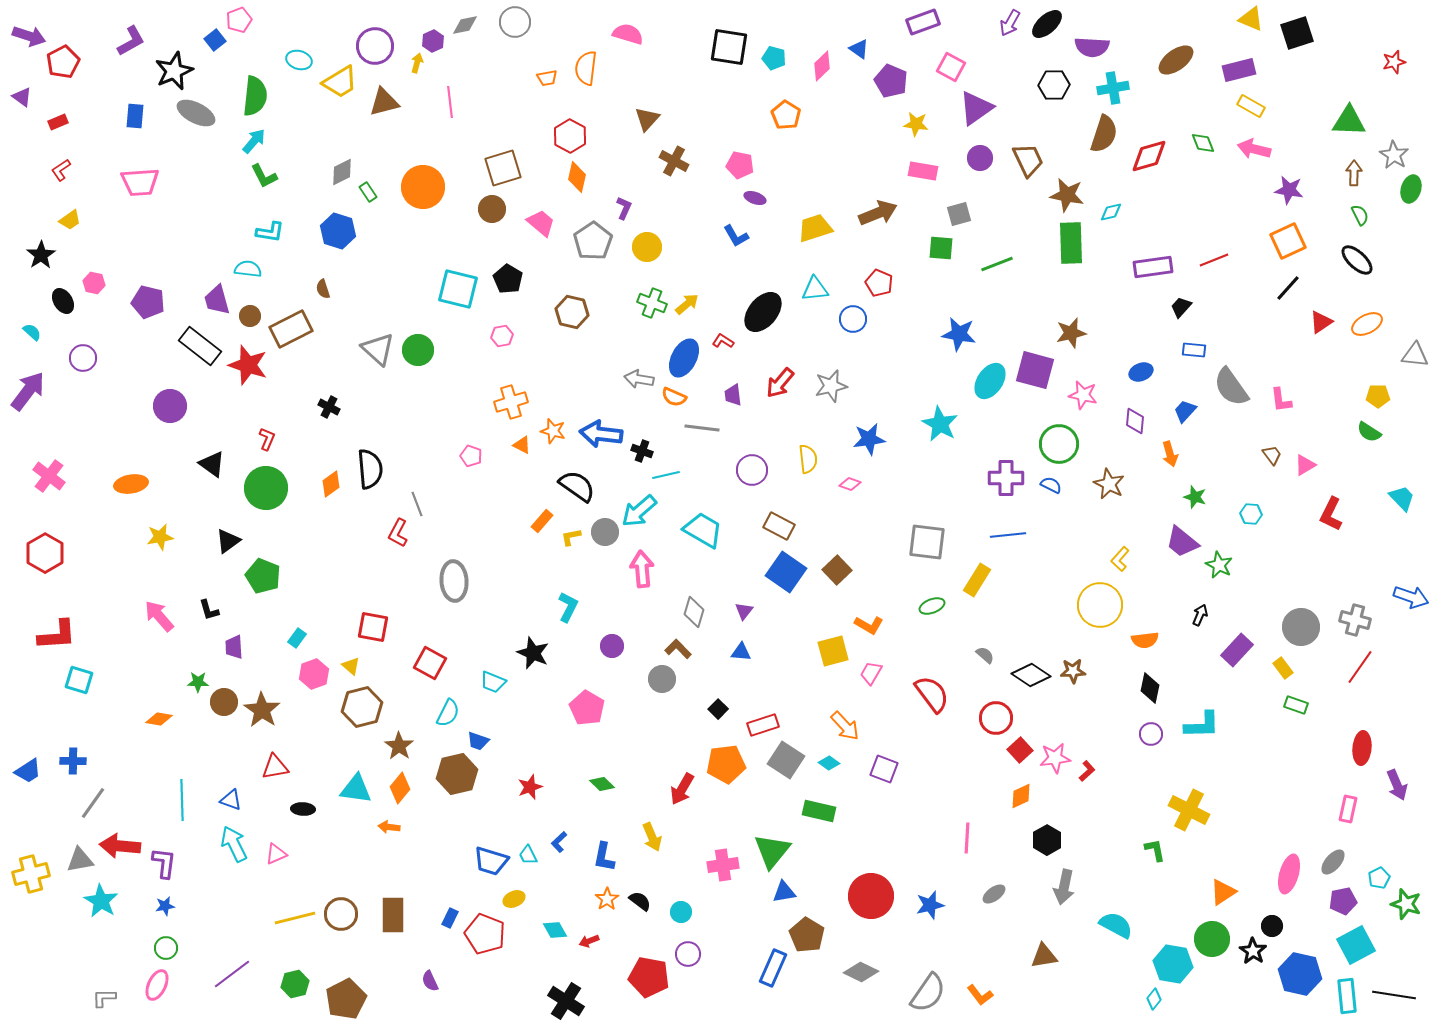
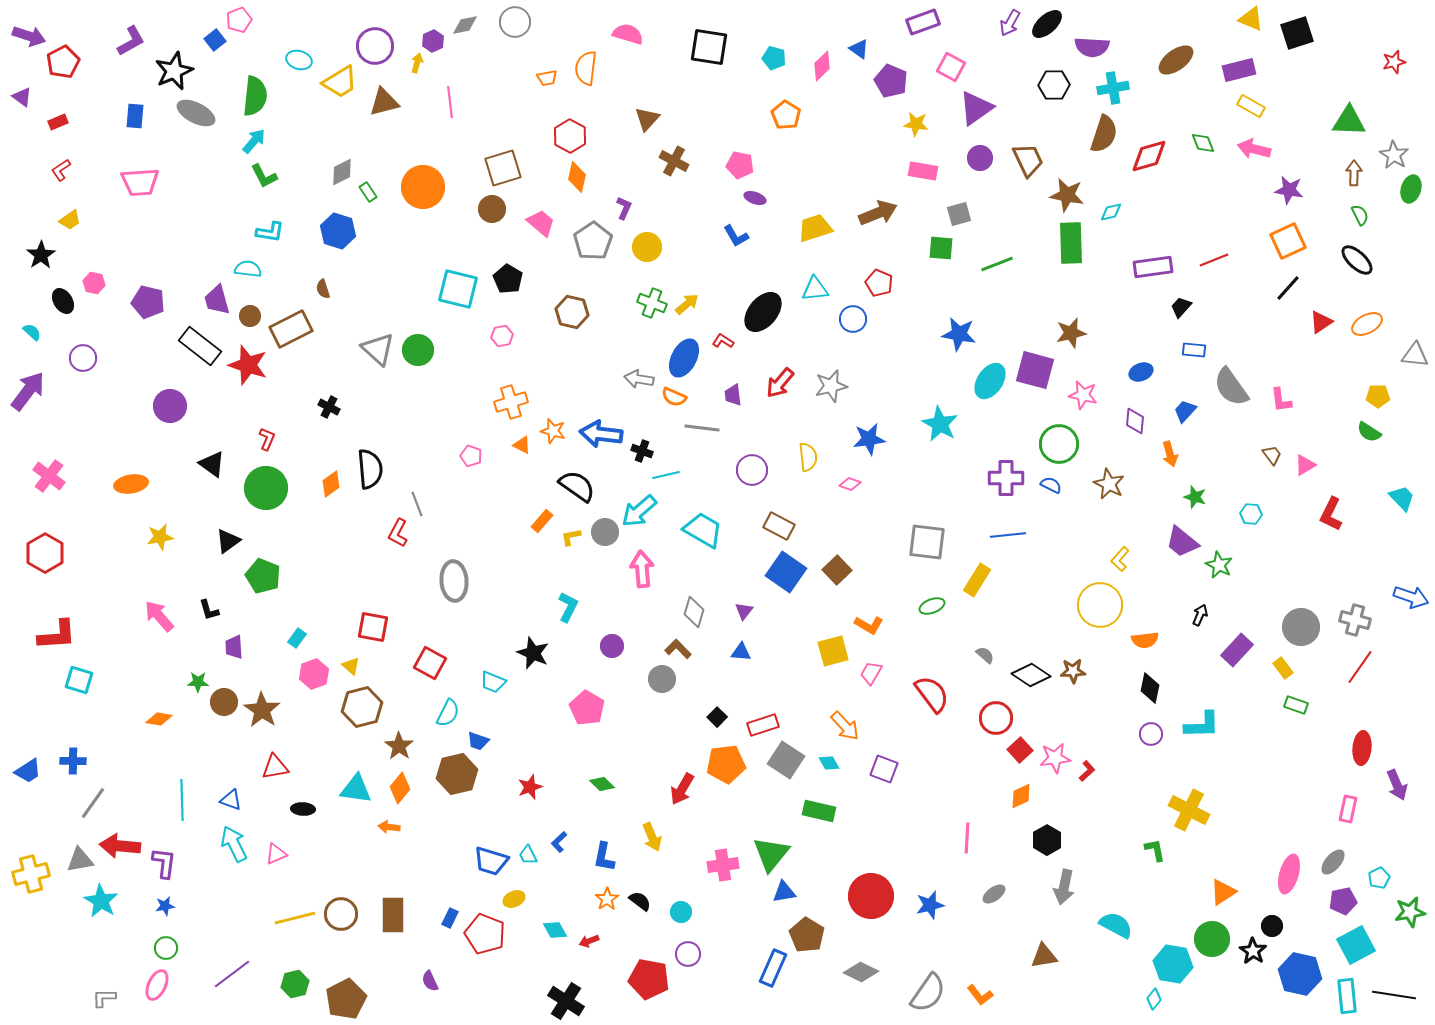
black square at (729, 47): moved 20 px left
yellow semicircle at (808, 459): moved 2 px up
black square at (718, 709): moved 1 px left, 8 px down
cyan diamond at (829, 763): rotated 25 degrees clockwise
green triangle at (772, 851): moved 1 px left, 3 px down
green star at (1406, 904): moved 4 px right, 8 px down; rotated 28 degrees counterclockwise
red pentagon at (649, 977): moved 2 px down
